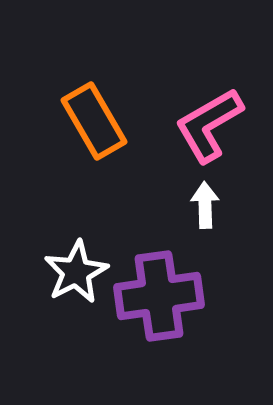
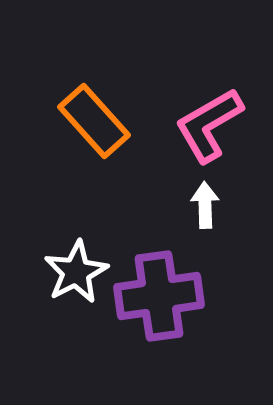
orange rectangle: rotated 12 degrees counterclockwise
